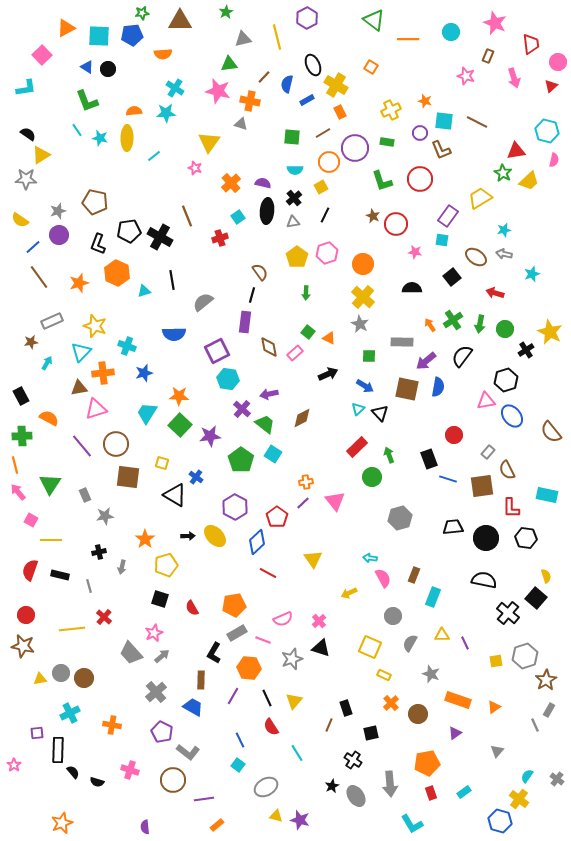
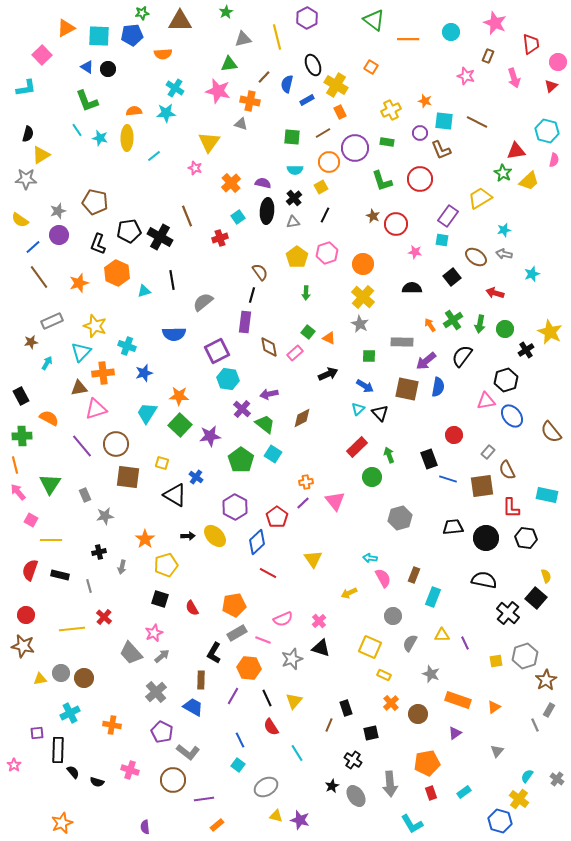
black semicircle at (28, 134): rotated 70 degrees clockwise
